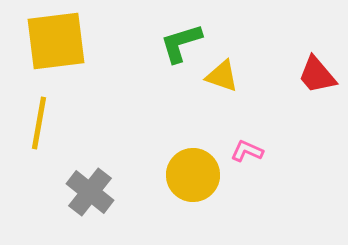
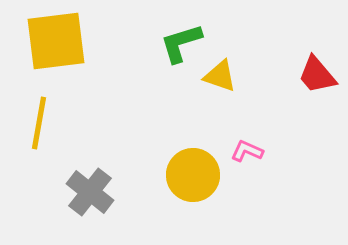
yellow triangle: moved 2 px left
